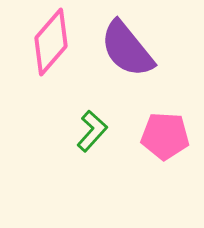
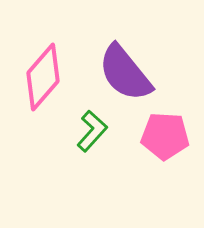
pink diamond: moved 8 px left, 35 px down
purple semicircle: moved 2 px left, 24 px down
